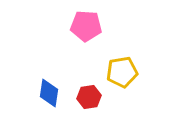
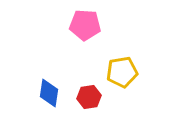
pink pentagon: moved 1 px left, 1 px up
